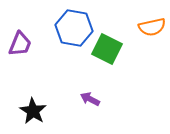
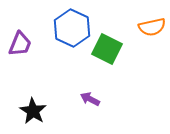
blue hexagon: moved 2 px left; rotated 15 degrees clockwise
